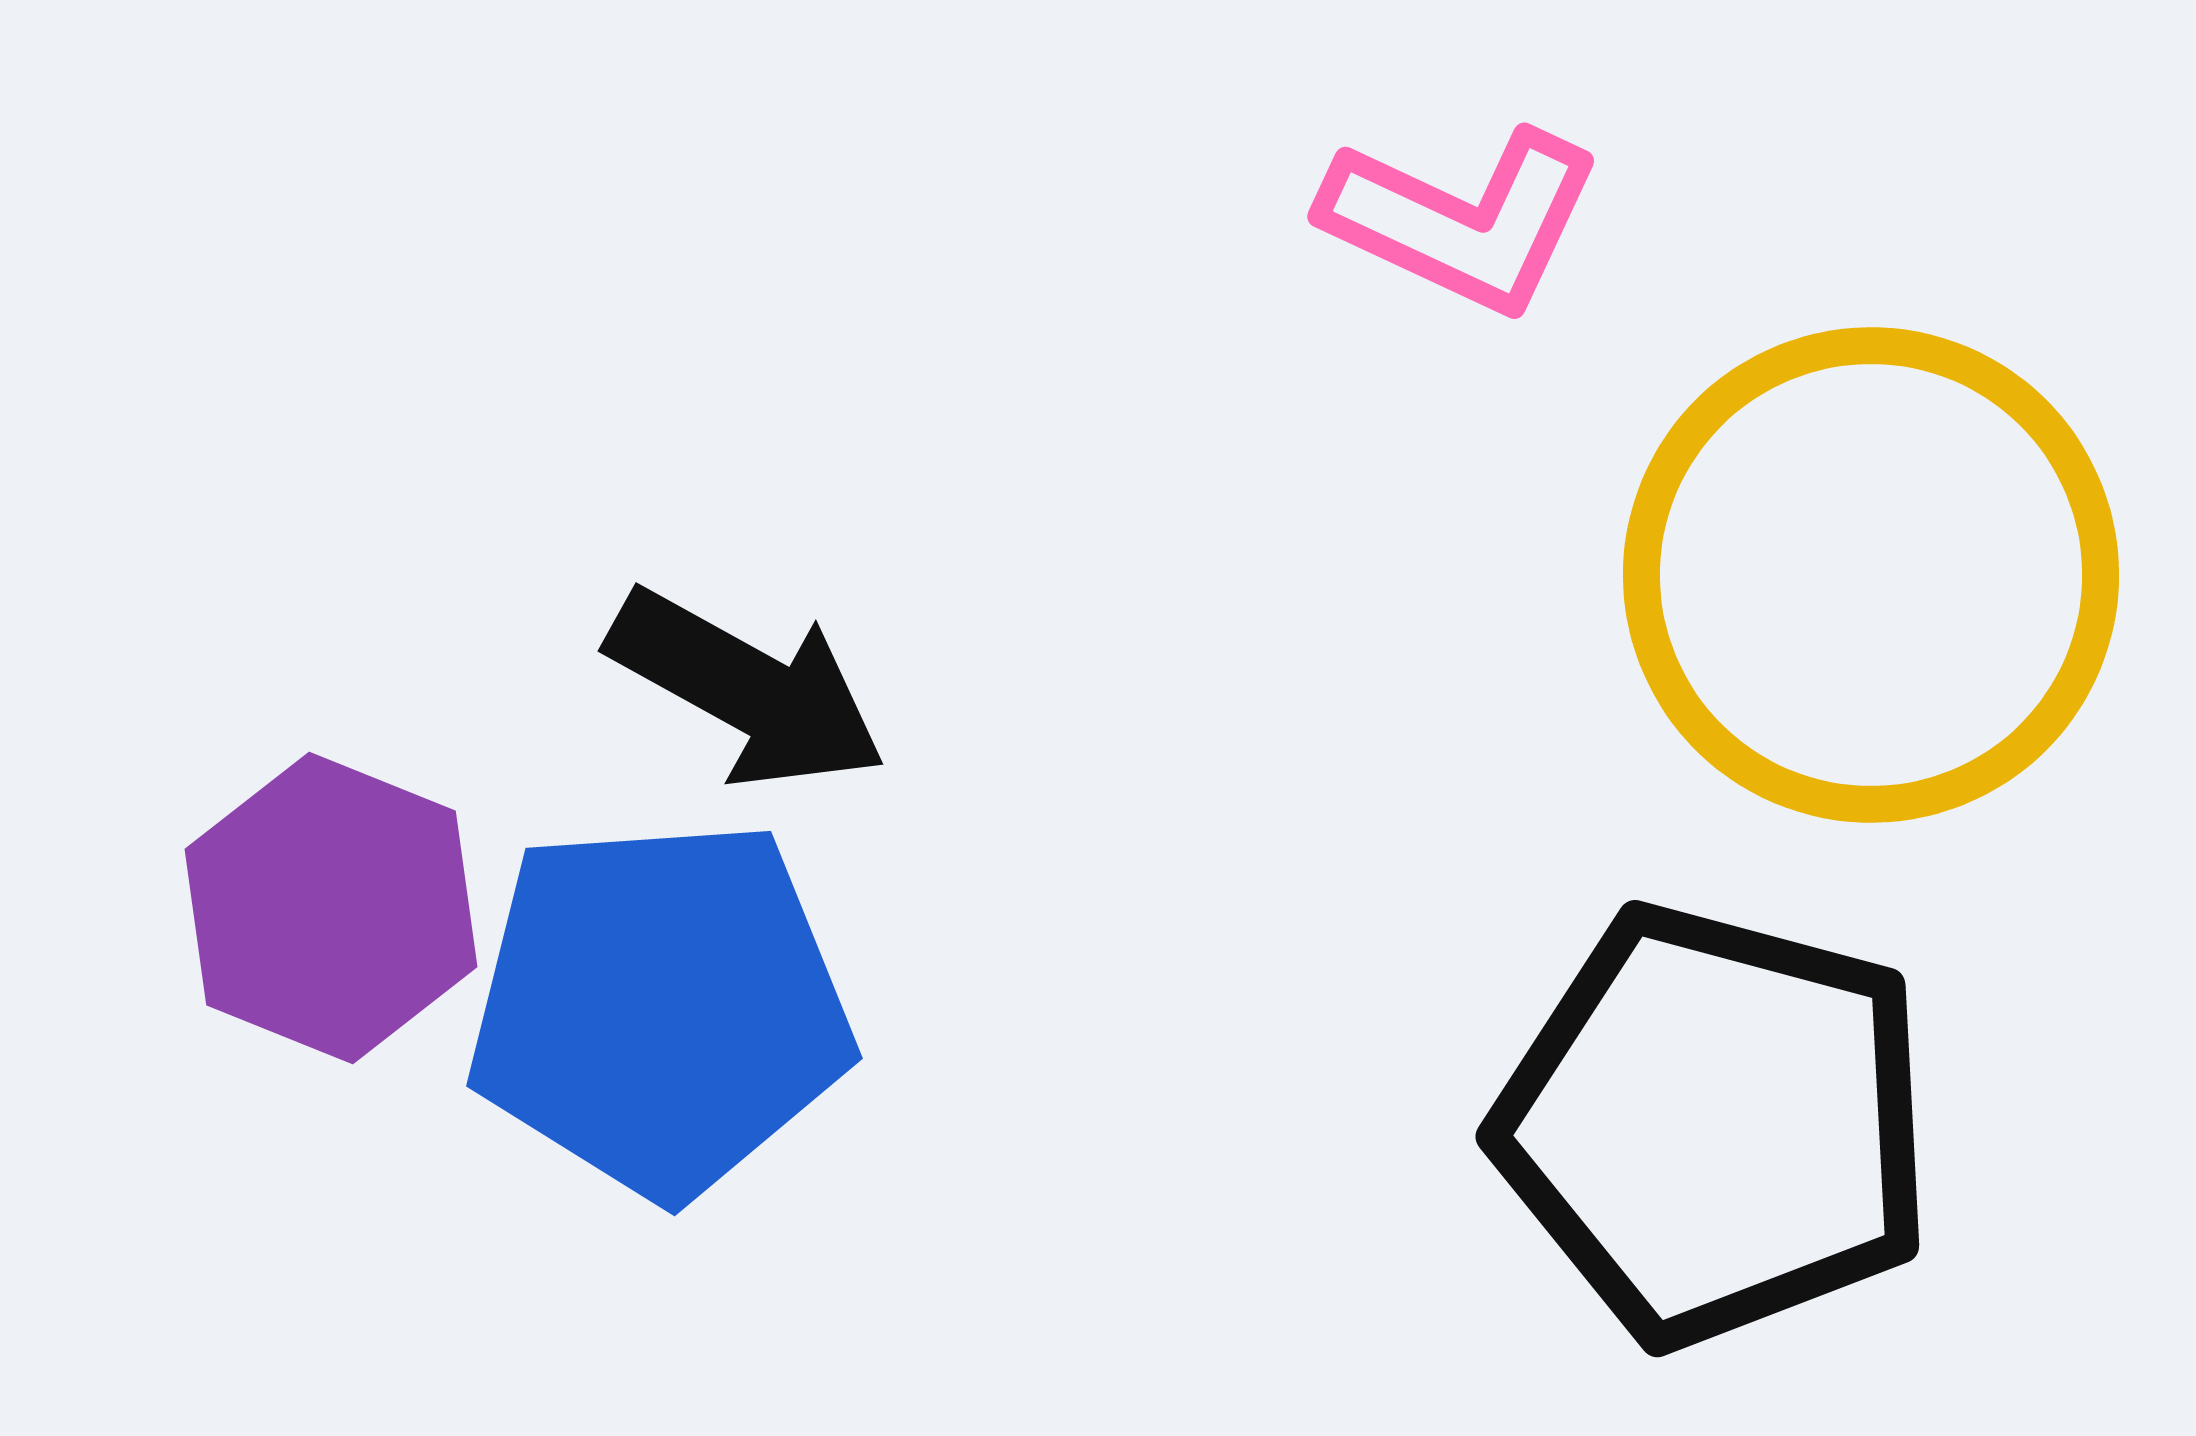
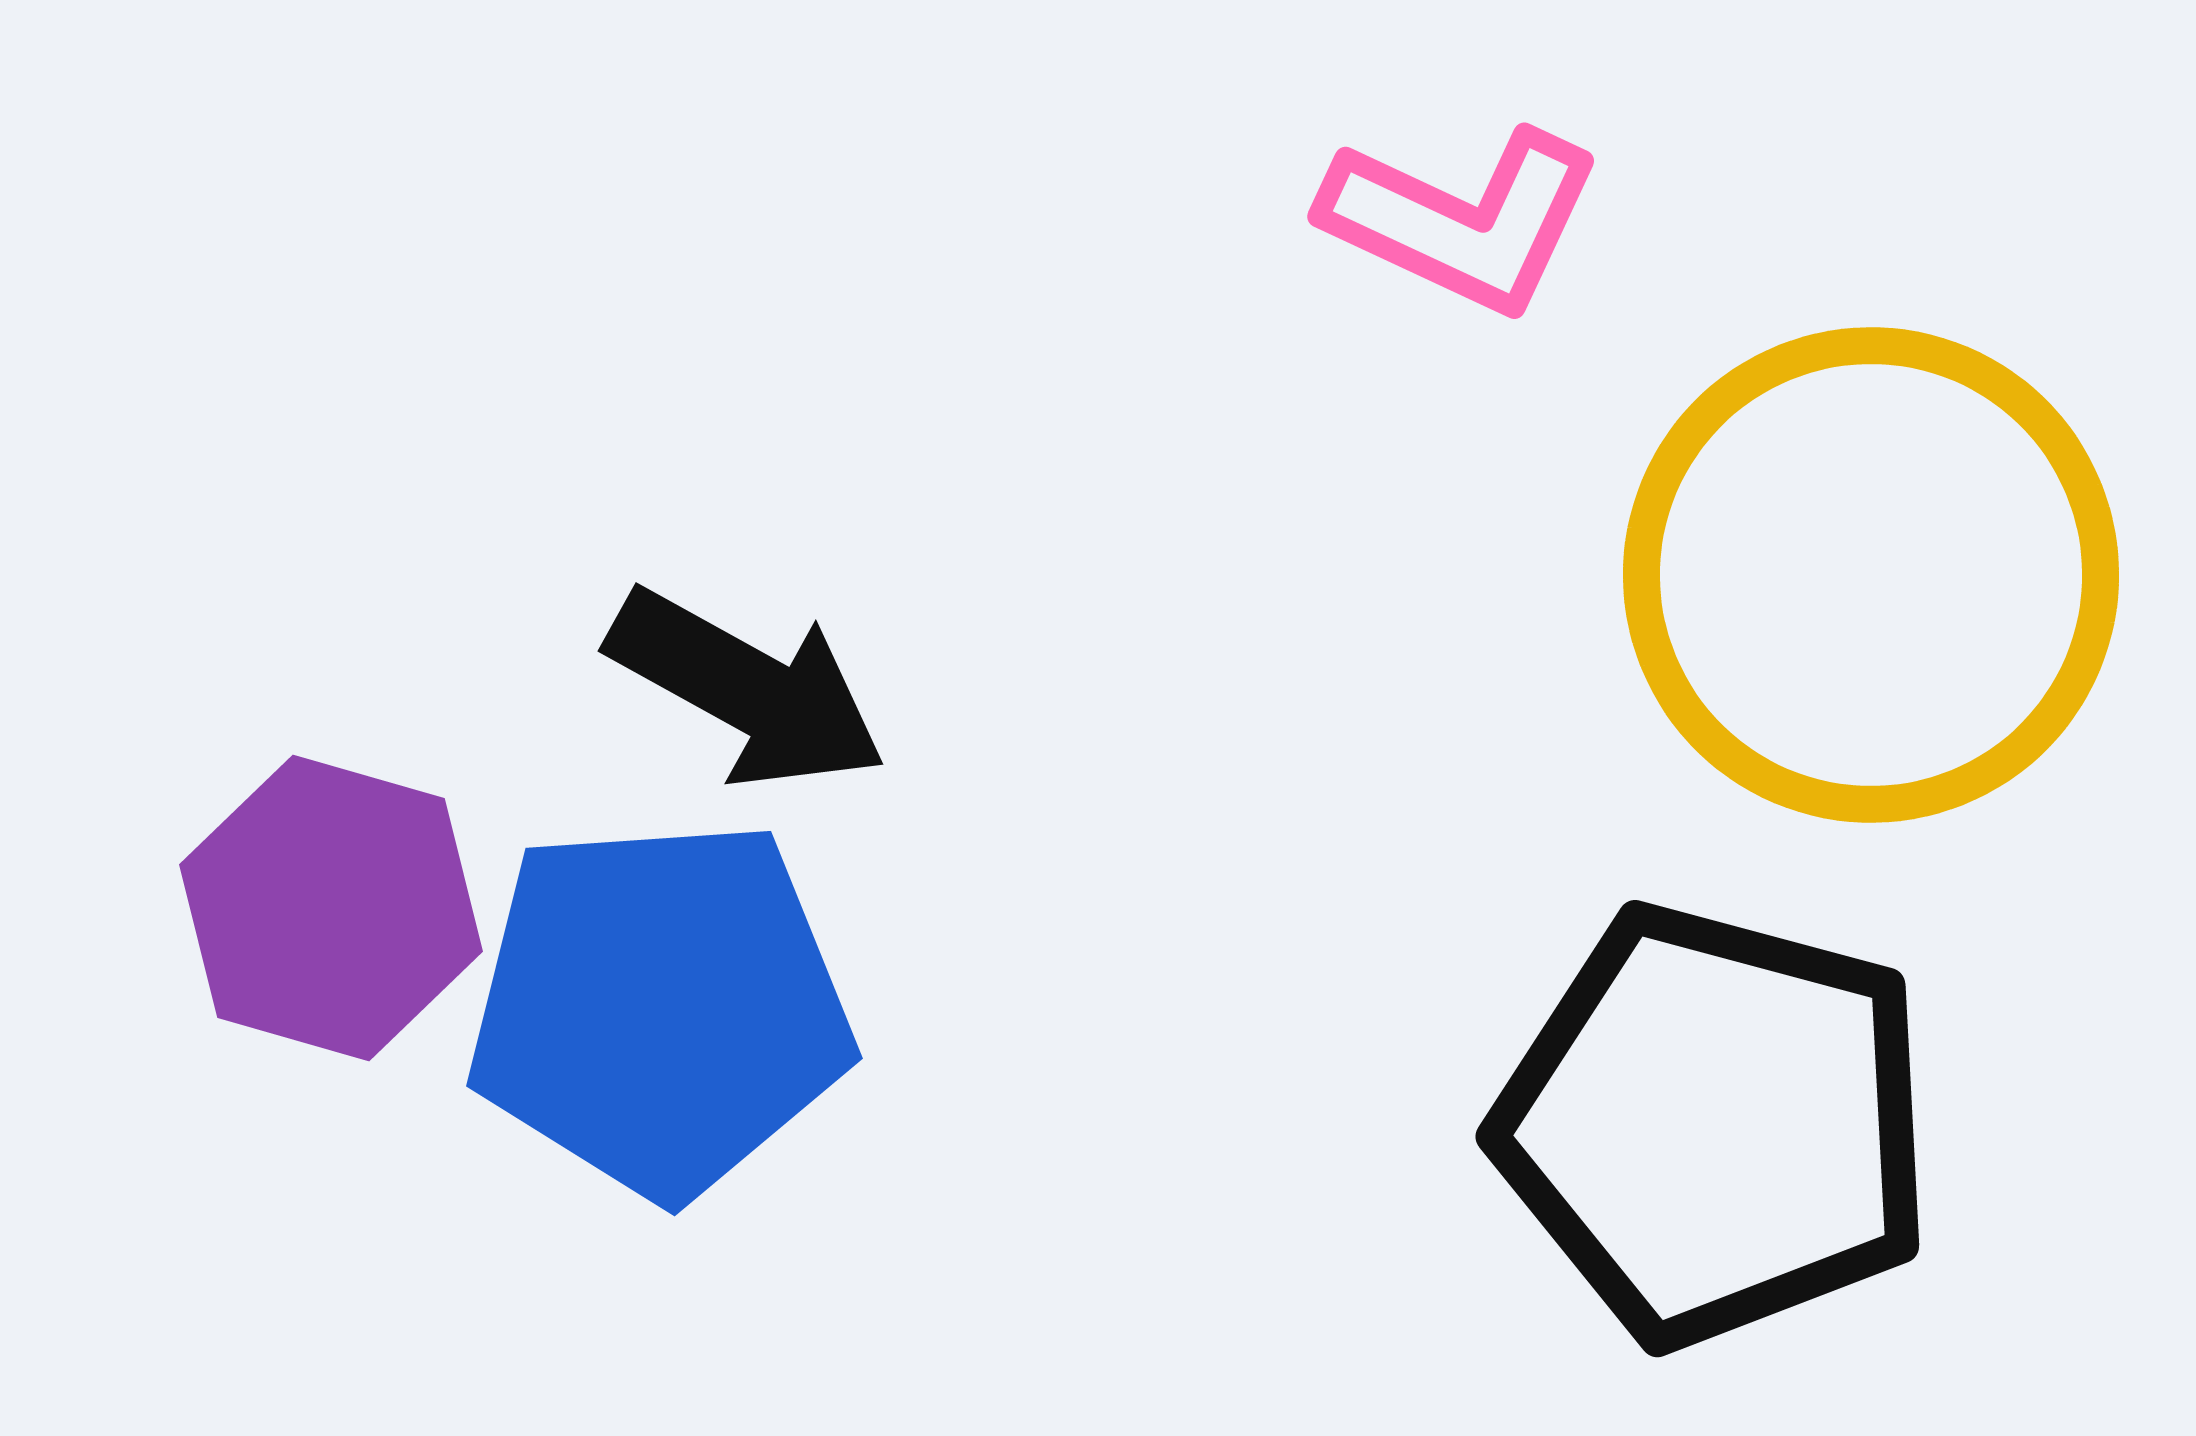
purple hexagon: rotated 6 degrees counterclockwise
